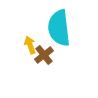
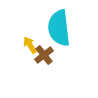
yellow arrow: rotated 12 degrees counterclockwise
